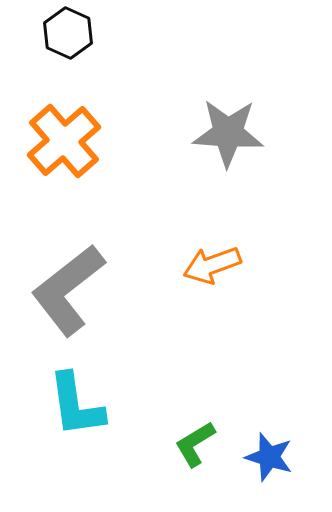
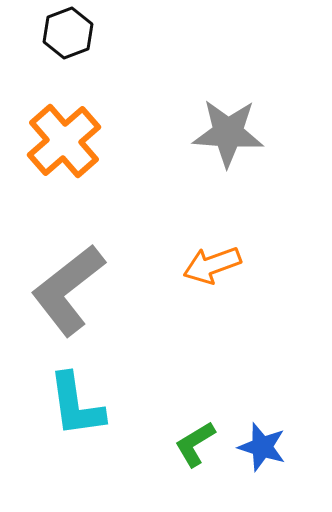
black hexagon: rotated 15 degrees clockwise
blue star: moved 7 px left, 10 px up
